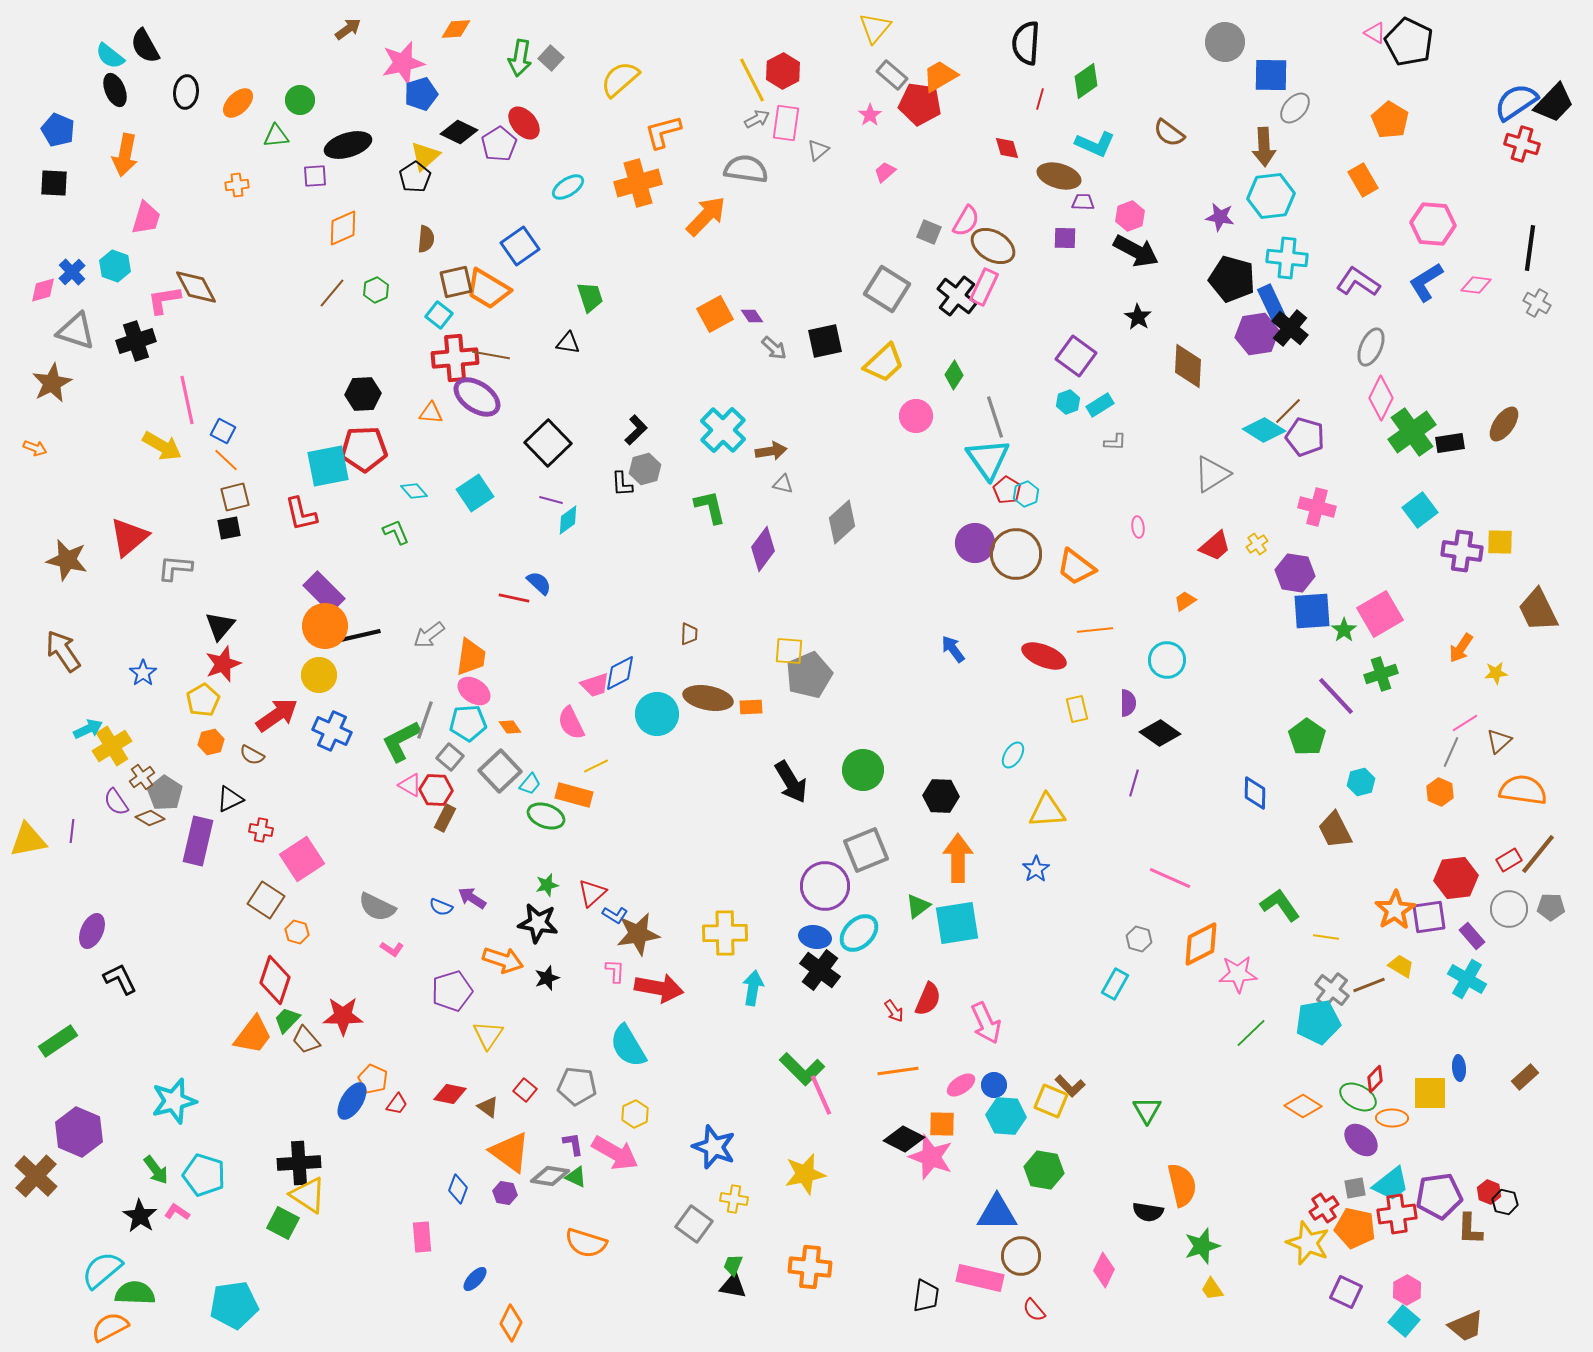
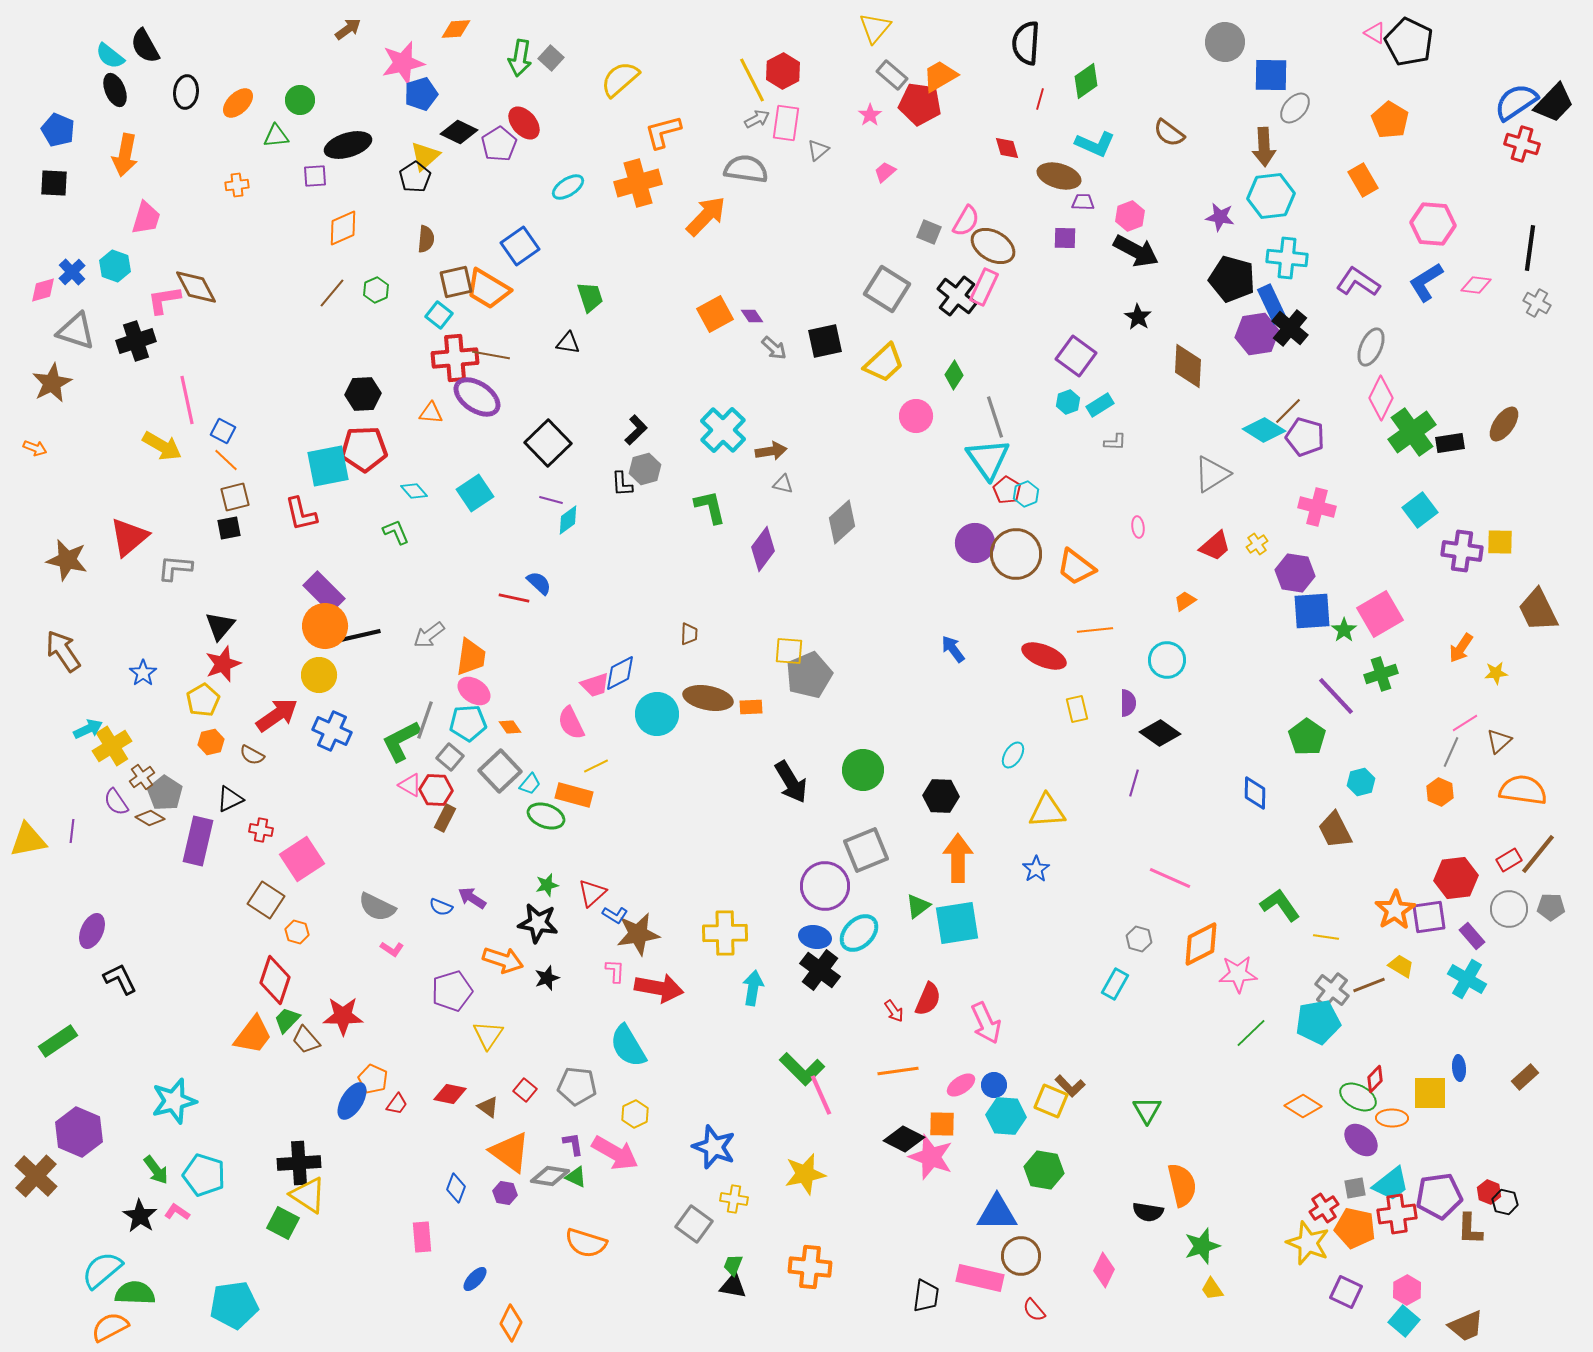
blue diamond at (458, 1189): moved 2 px left, 1 px up
